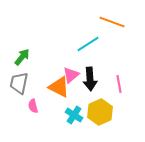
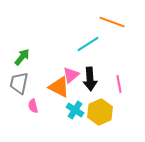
cyan cross: moved 1 px right, 5 px up
